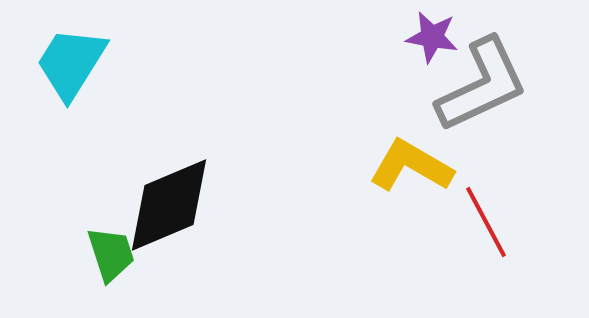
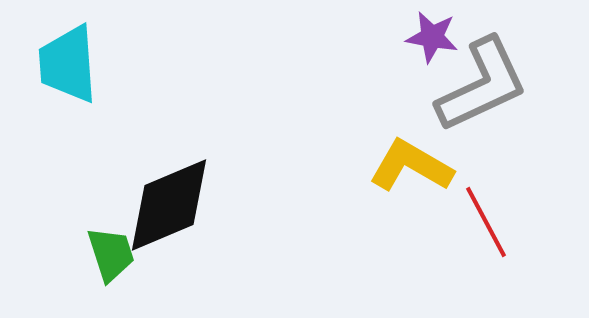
cyan trapezoid: moved 3 px left, 1 px down; rotated 36 degrees counterclockwise
